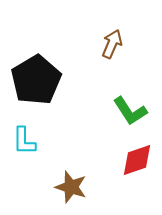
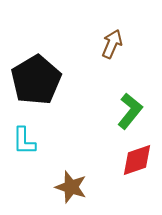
green L-shape: rotated 108 degrees counterclockwise
